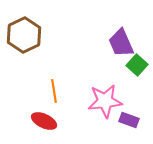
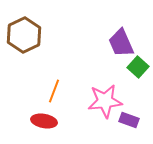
green square: moved 1 px right, 2 px down
orange line: rotated 30 degrees clockwise
red ellipse: rotated 15 degrees counterclockwise
